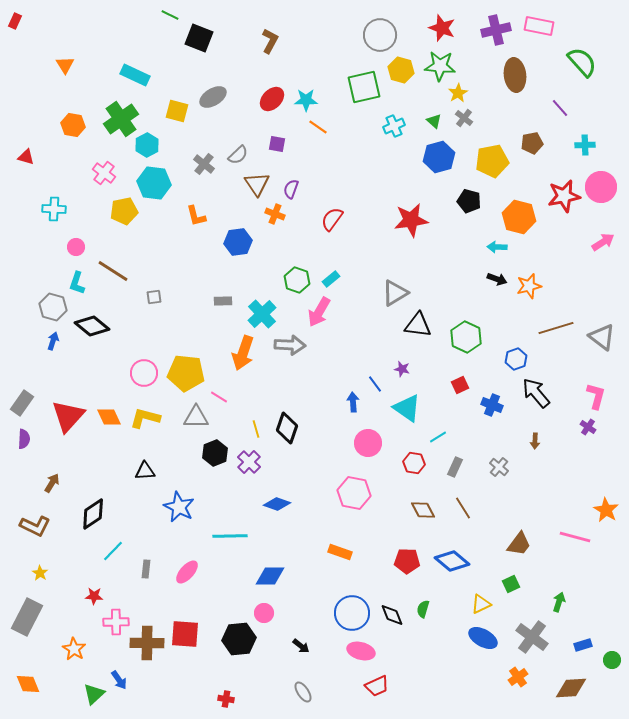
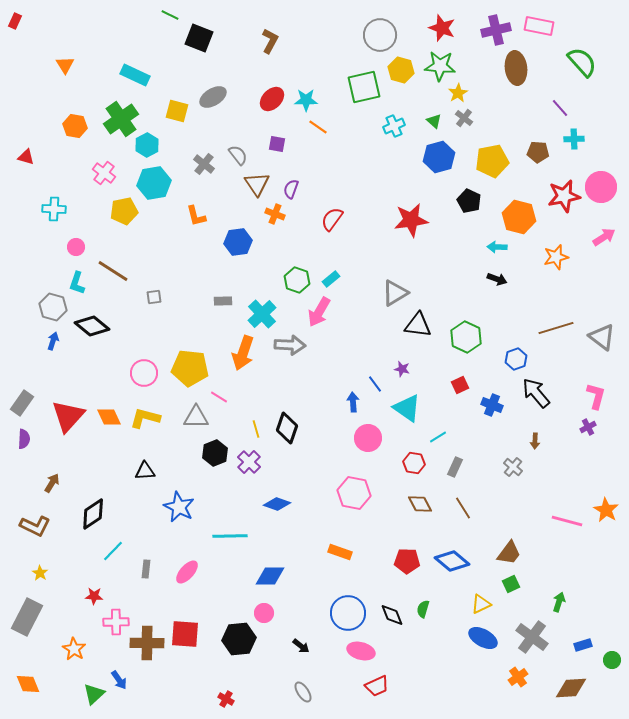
brown ellipse at (515, 75): moved 1 px right, 7 px up
orange hexagon at (73, 125): moved 2 px right, 1 px down
brown pentagon at (532, 143): moved 6 px right, 9 px down; rotated 15 degrees clockwise
cyan cross at (585, 145): moved 11 px left, 6 px up
gray semicircle at (238, 155): rotated 85 degrees counterclockwise
cyan hexagon at (154, 183): rotated 16 degrees counterclockwise
black pentagon at (469, 201): rotated 10 degrees clockwise
pink arrow at (603, 242): moved 1 px right, 5 px up
orange star at (529, 286): moved 27 px right, 29 px up
yellow pentagon at (186, 373): moved 4 px right, 5 px up
purple cross at (588, 427): rotated 28 degrees clockwise
pink circle at (368, 443): moved 5 px up
gray cross at (499, 467): moved 14 px right
brown diamond at (423, 510): moved 3 px left, 6 px up
pink line at (575, 537): moved 8 px left, 16 px up
brown trapezoid at (519, 544): moved 10 px left, 9 px down
blue circle at (352, 613): moved 4 px left
red cross at (226, 699): rotated 21 degrees clockwise
